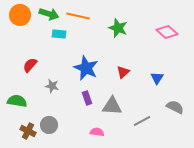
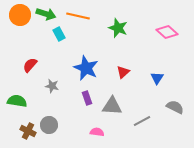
green arrow: moved 3 px left
cyan rectangle: rotated 56 degrees clockwise
